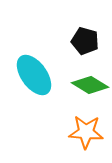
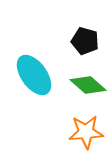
green diamond: moved 2 px left; rotated 9 degrees clockwise
orange star: rotated 8 degrees counterclockwise
